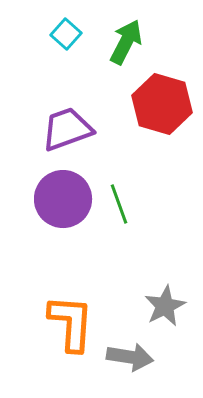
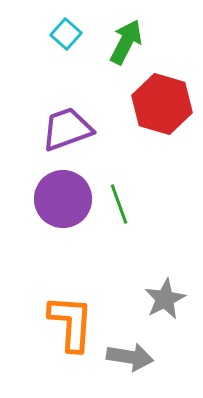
gray star: moved 7 px up
